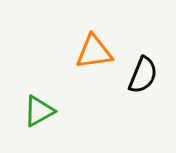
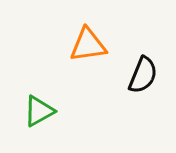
orange triangle: moved 6 px left, 7 px up
